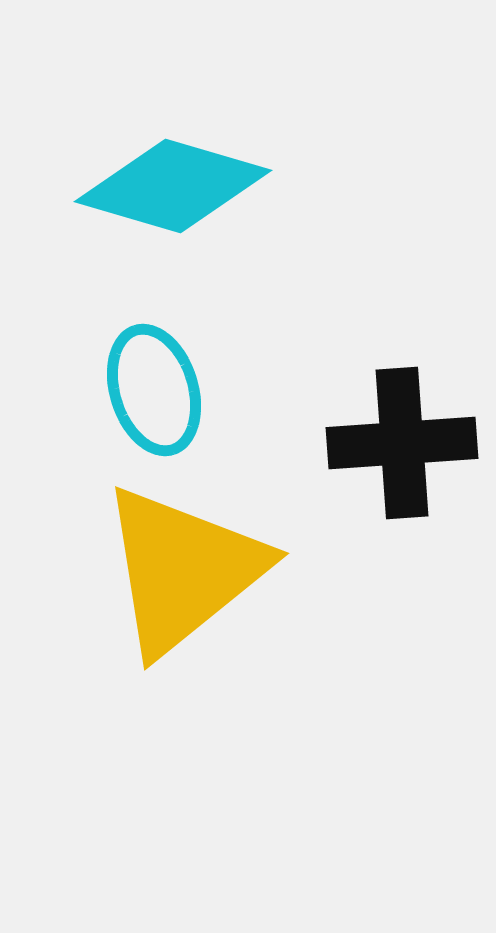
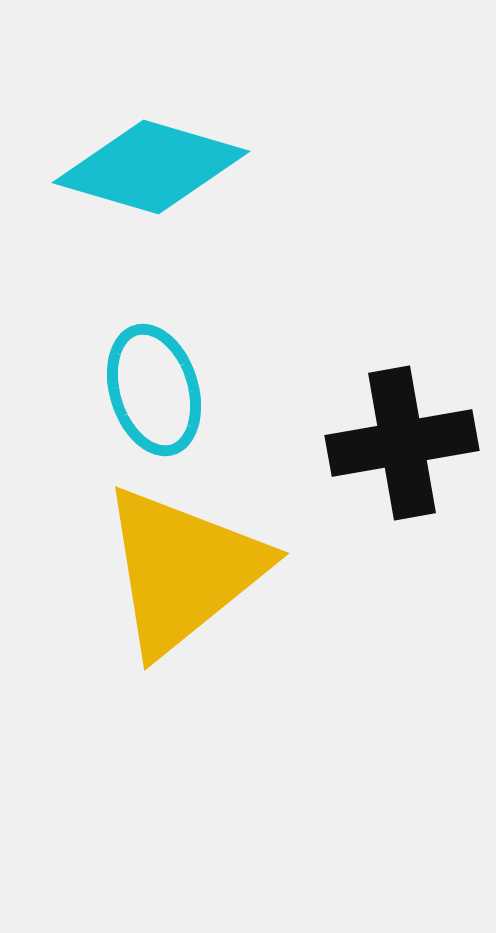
cyan diamond: moved 22 px left, 19 px up
black cross: rotated 6 degrees counterclockwise
